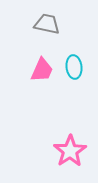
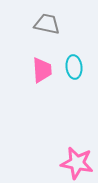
pink trapezoid: rotated 28 degrees counterclockwise
pink star: moved 7 px right, 12 px down; rotated 28 degrees counterclockwise
